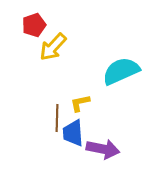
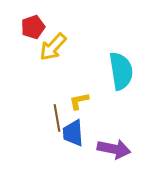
red pentagon: moved 1 px left, 2 px down
cyan semicircle: rotated 105 degrees clockwise
yellow L-shape: moved 1 px left, 2 px up
brown line: rotated 12 degrees counterclockwise
purple arrow: moved 11 px right
